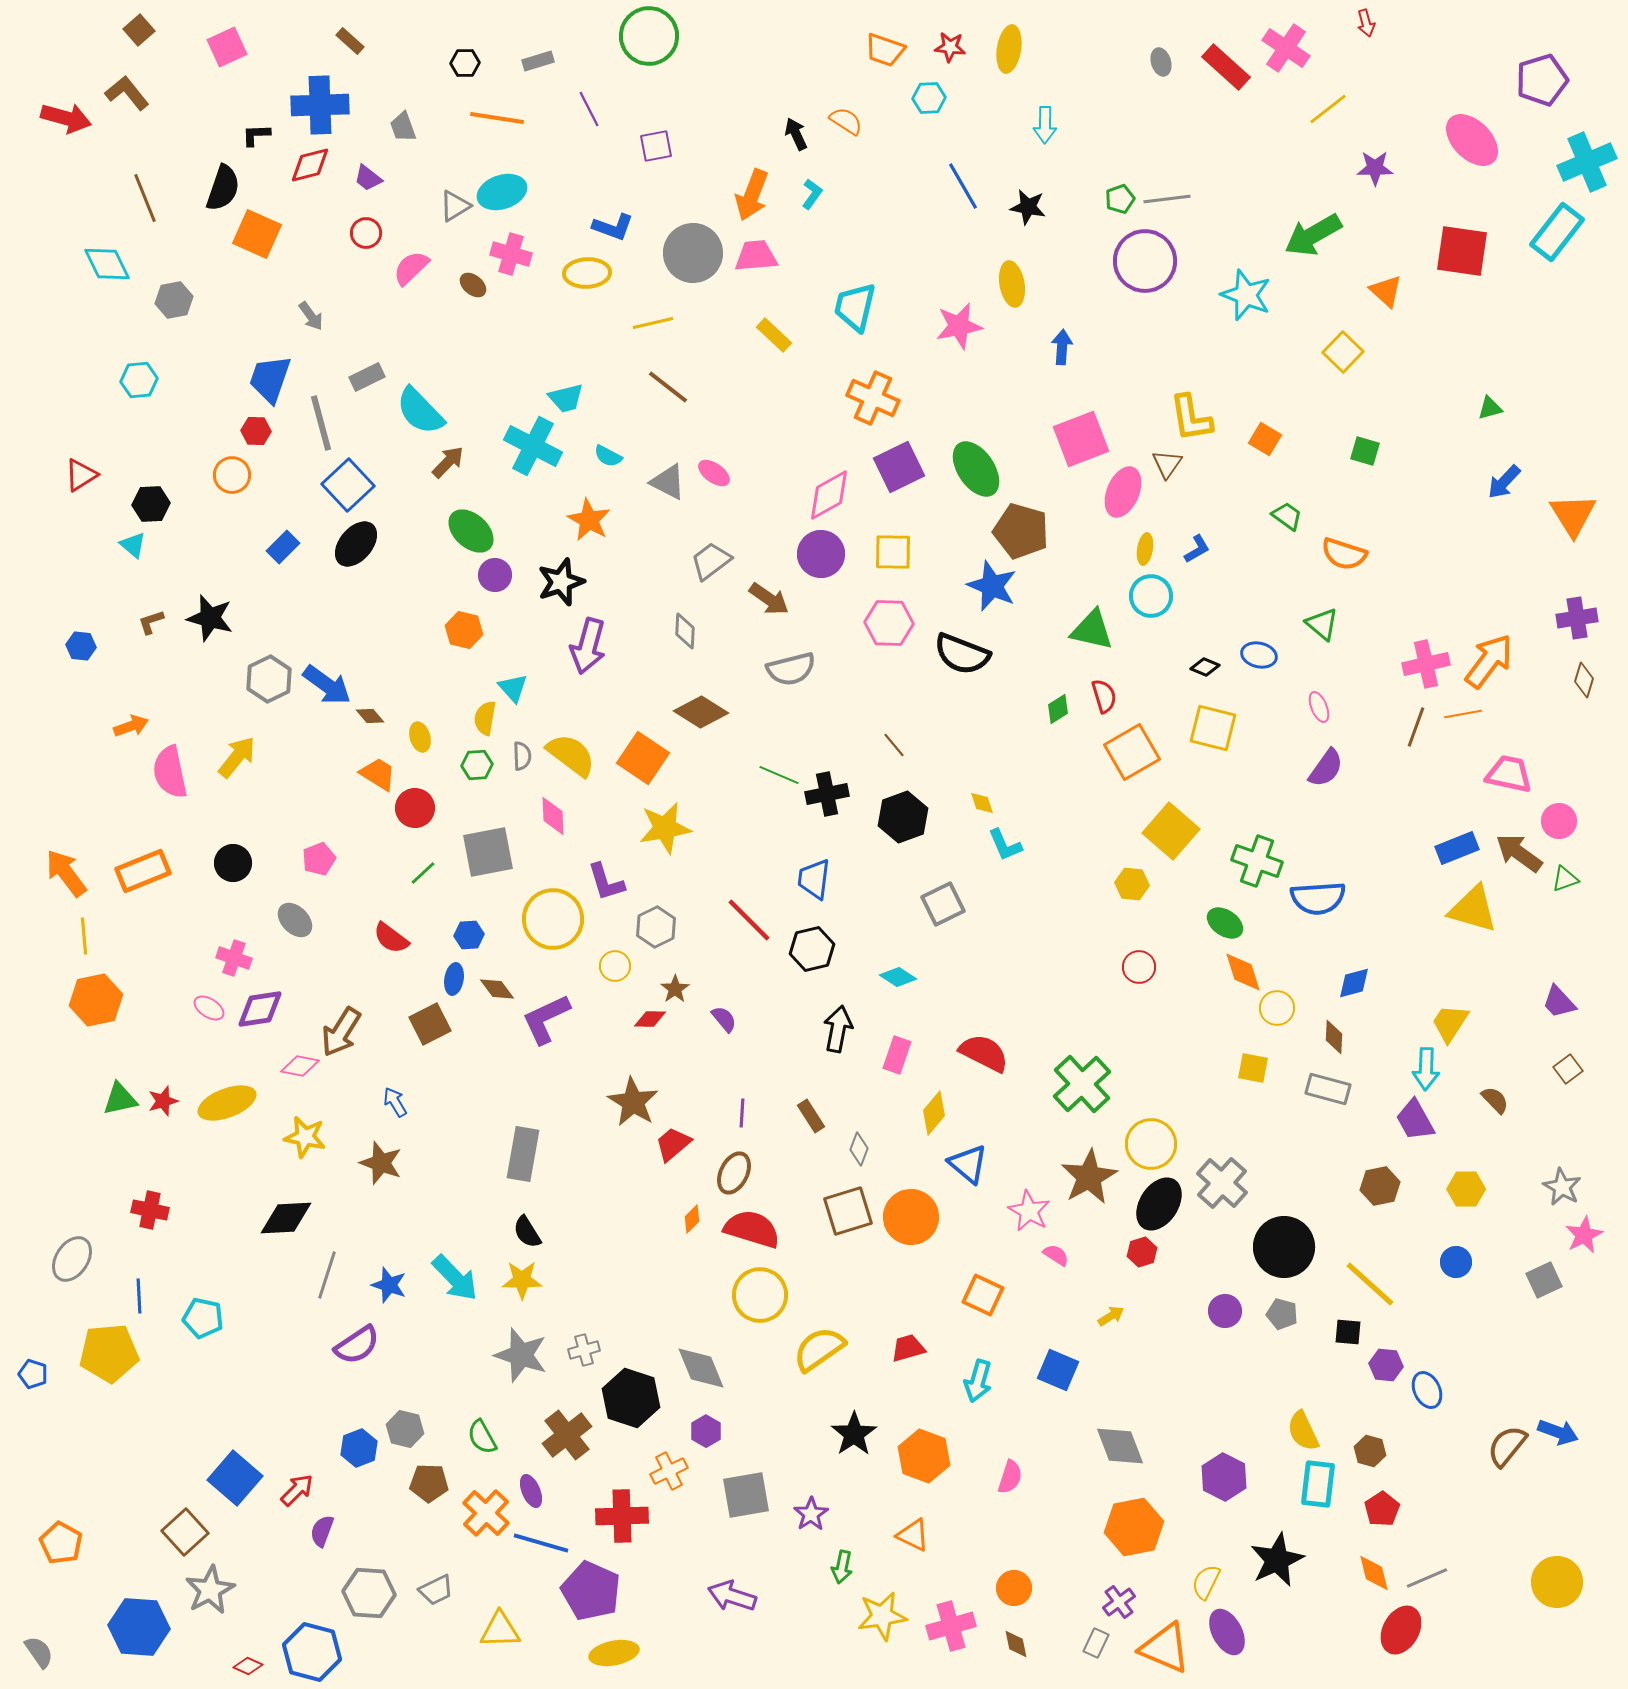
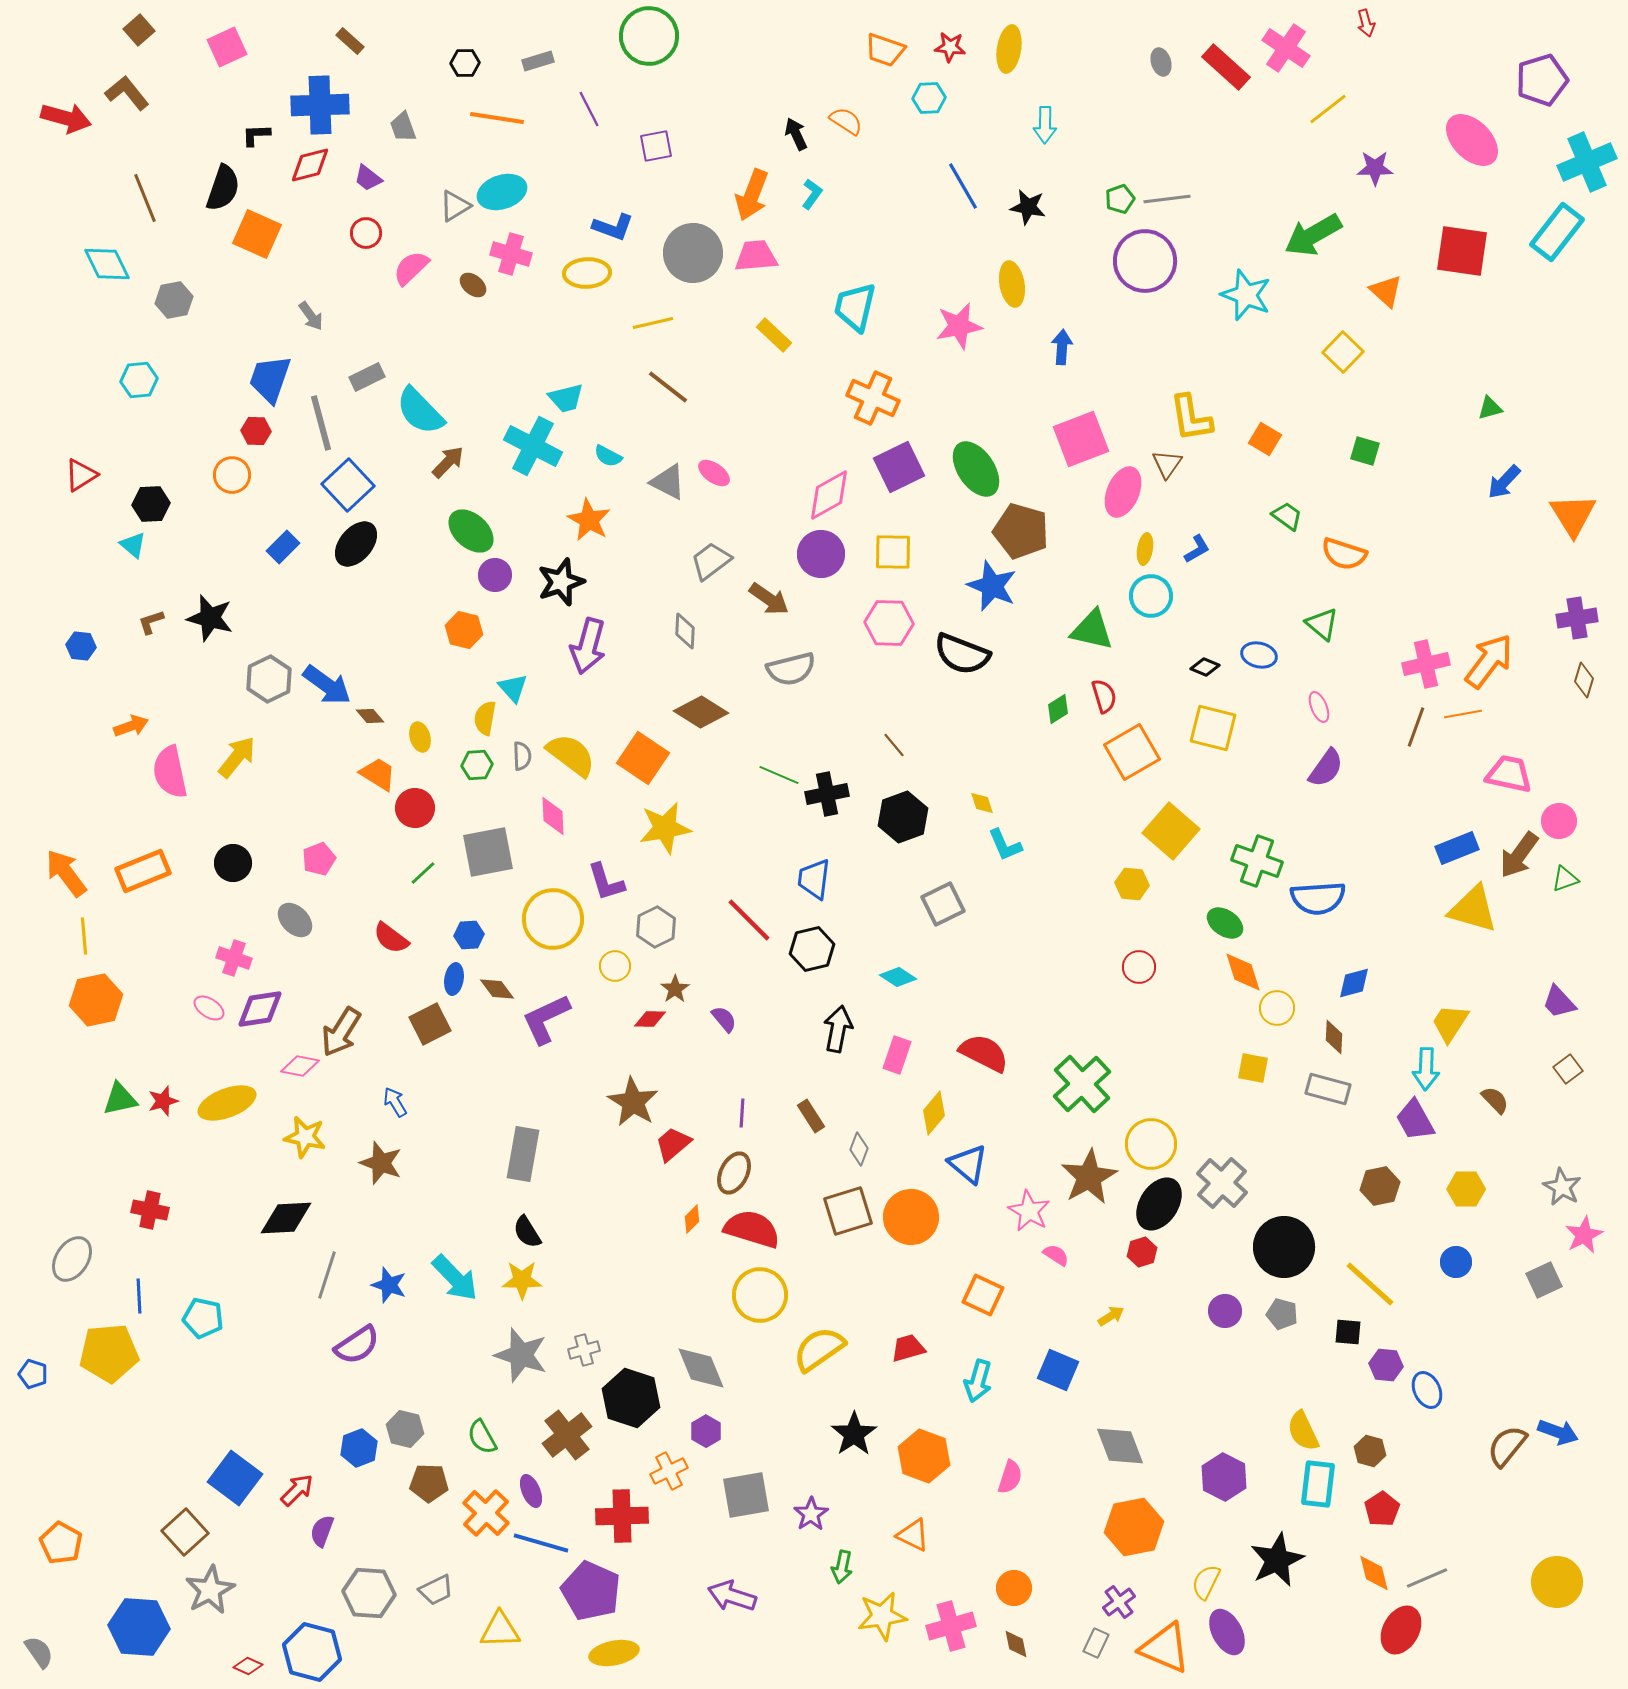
brown arrow at (1519, 853): moved 2 px down; rotated 90 degrees counterclockwise
blue square at (235, 1478): rotated 4 degrees counterclockwise
